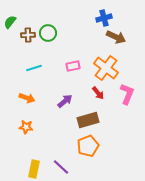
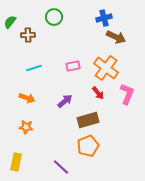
green circle: moved 6 px right, 16 px up
yellow rectangle: moved 18 px left, 7 px up
